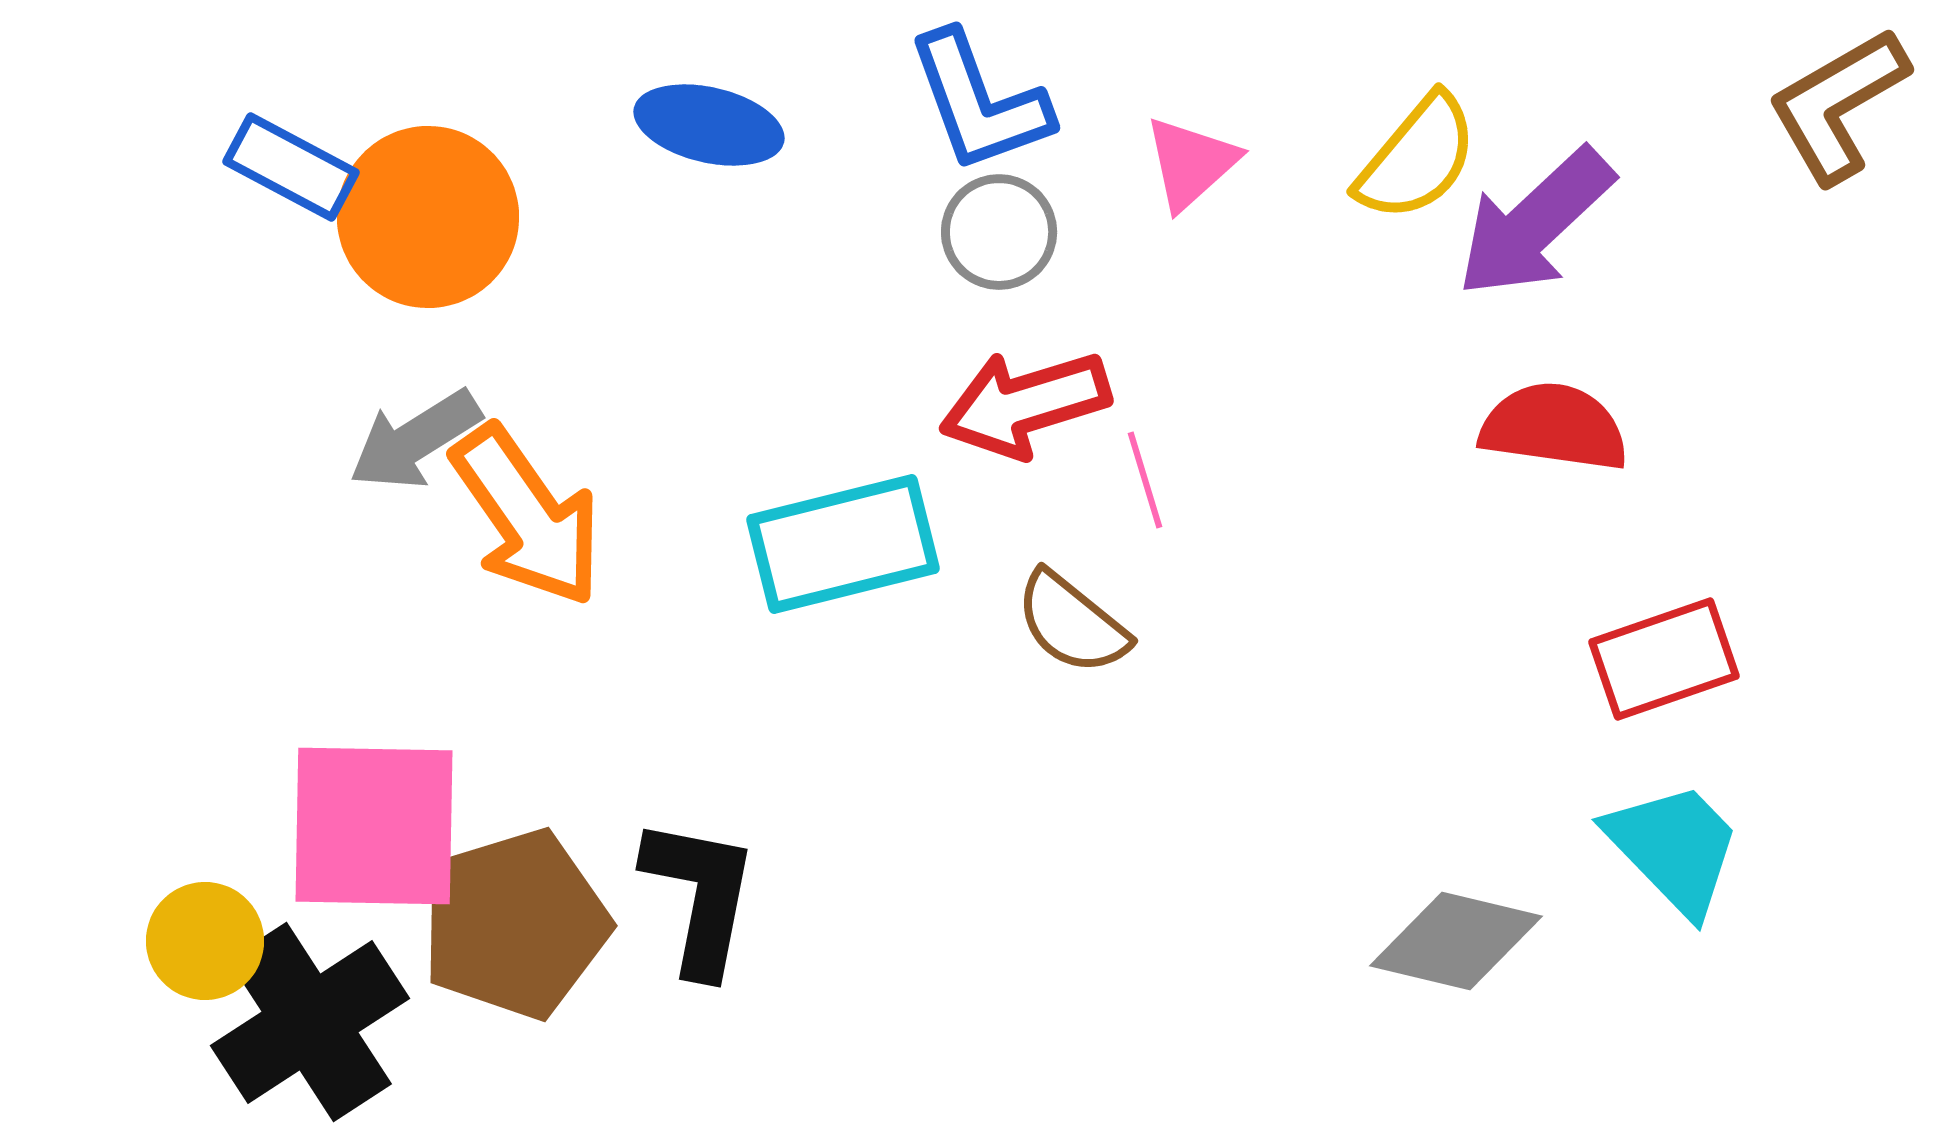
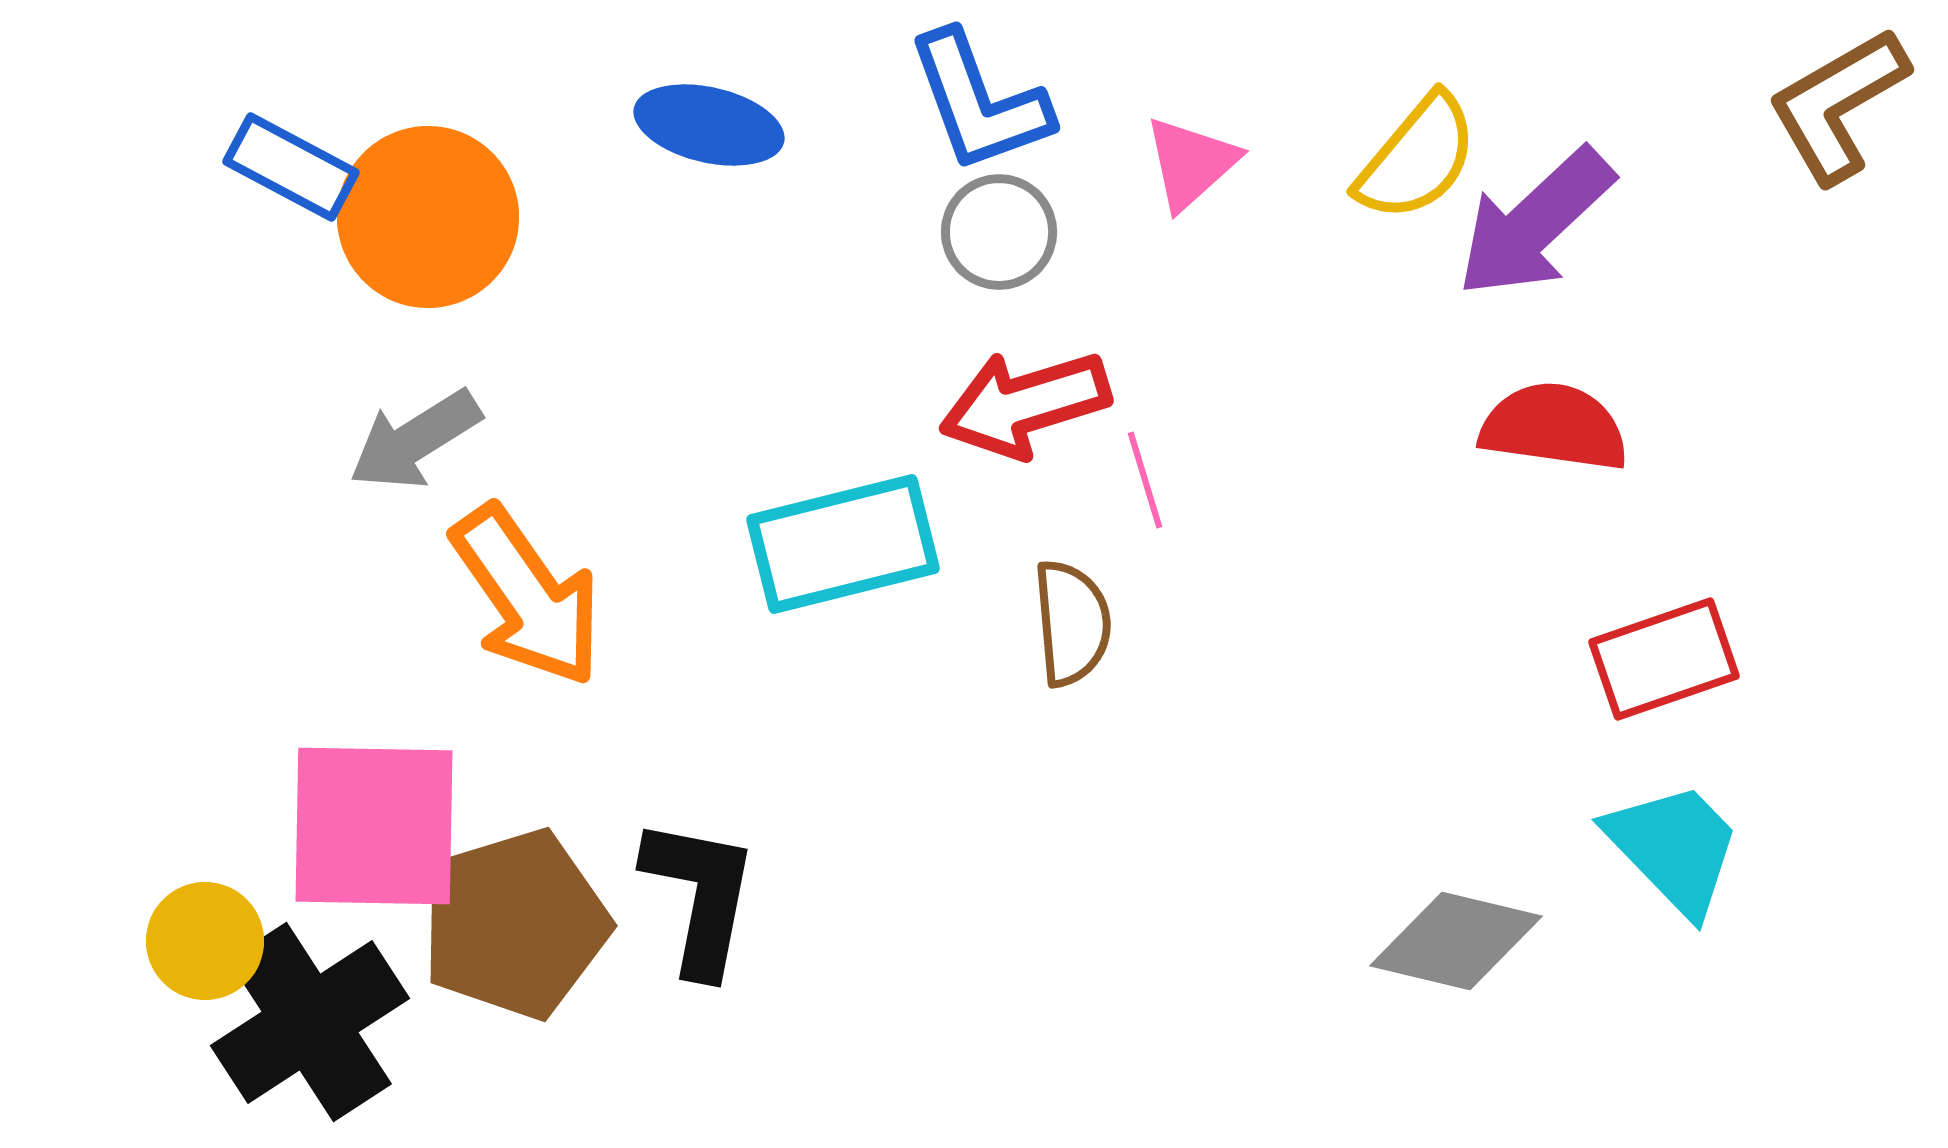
orange arrow: moved 80 px down
brown semicircle: rotated 134 degrees counterclockwise
